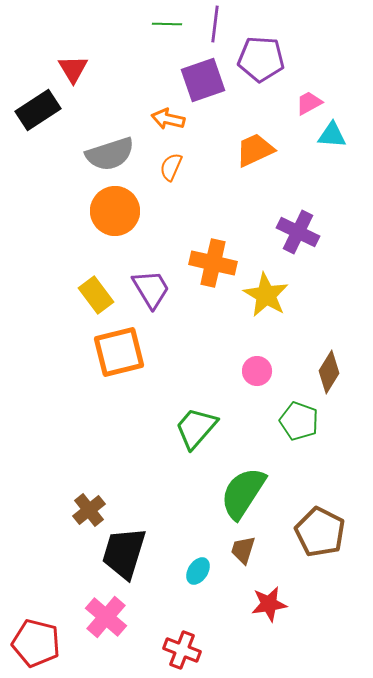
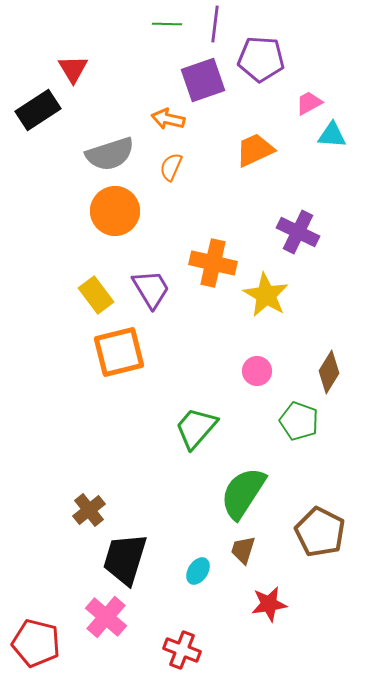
black trapezoid: moved 1 px right, 6 px down
